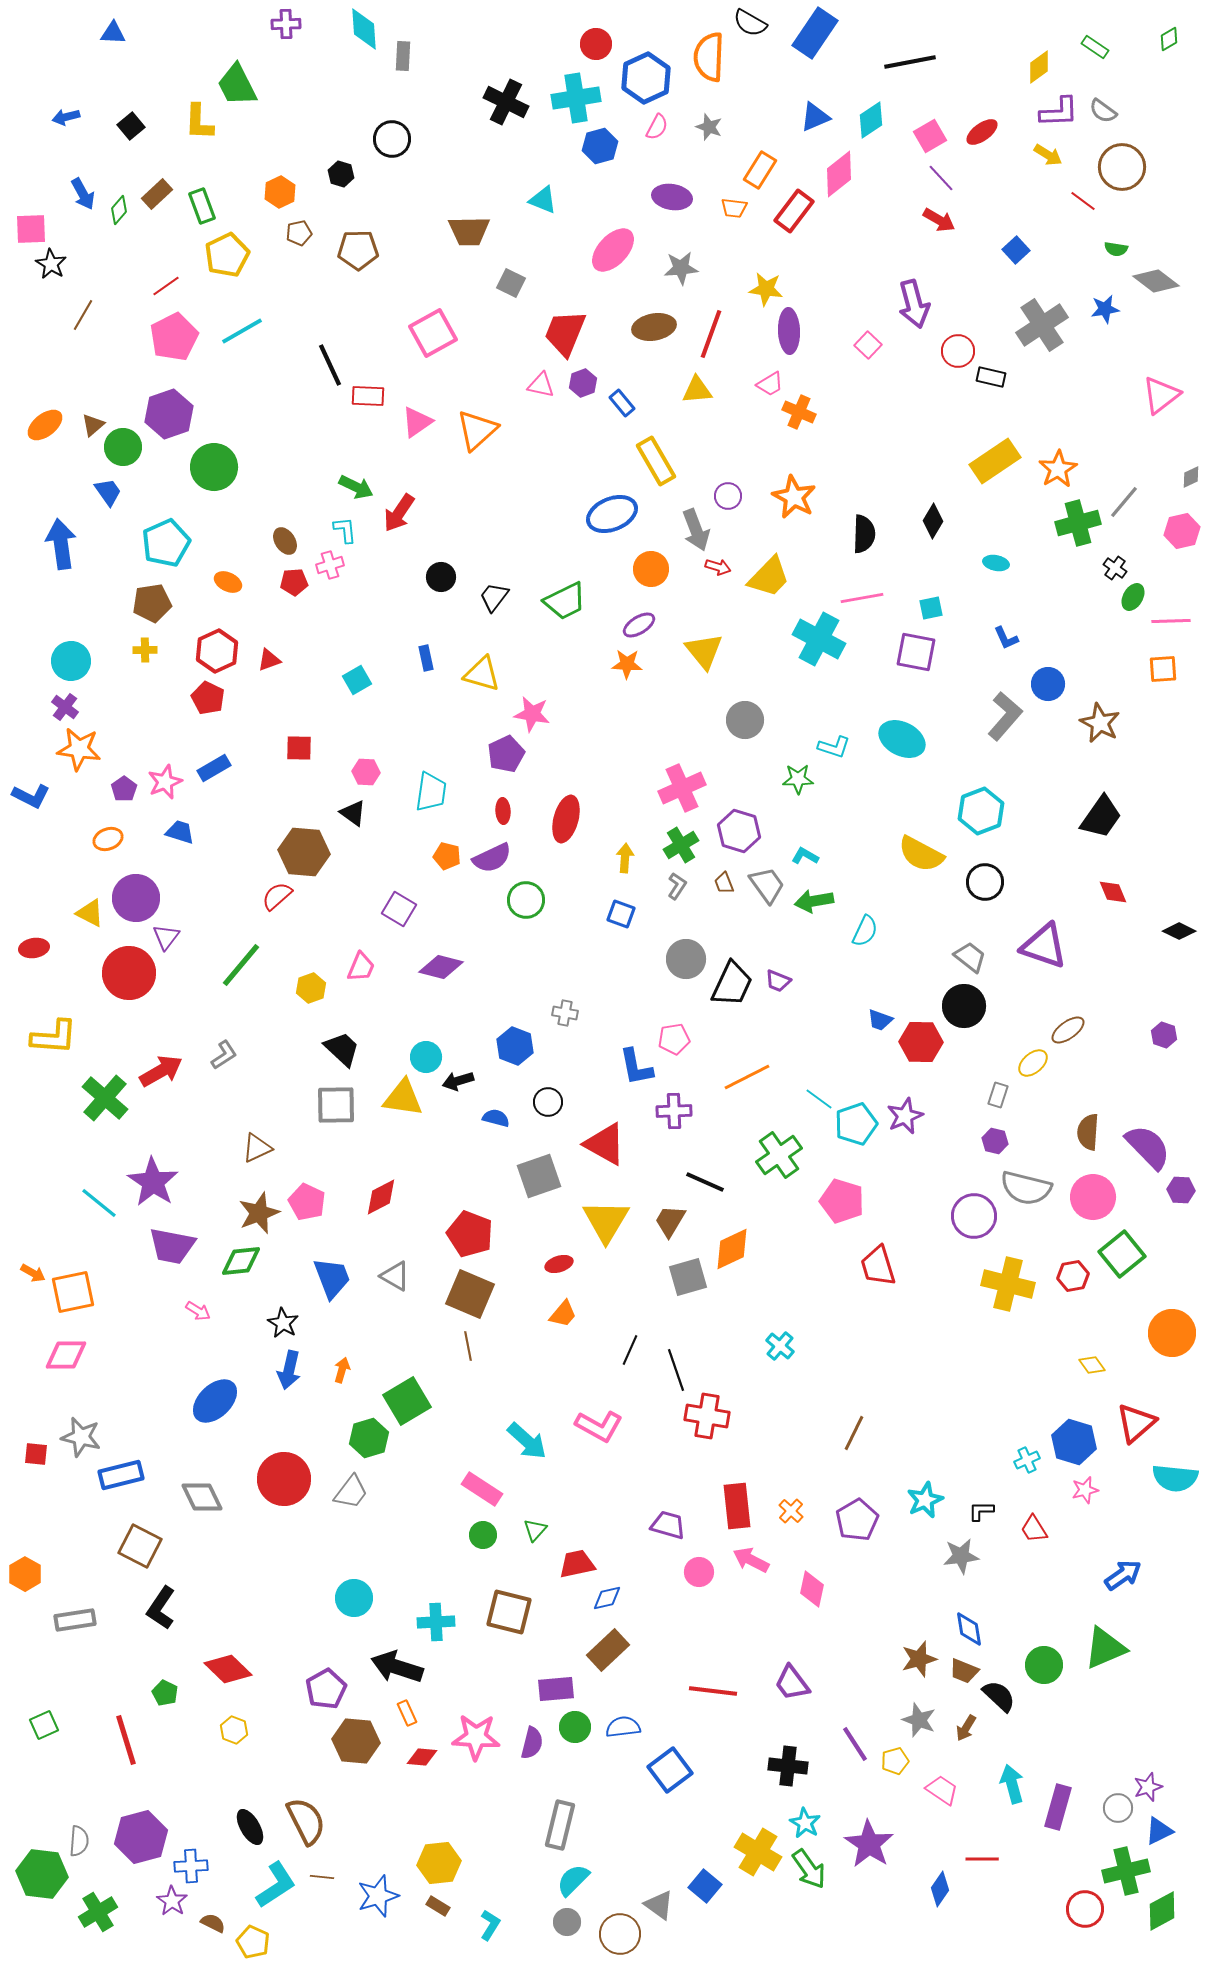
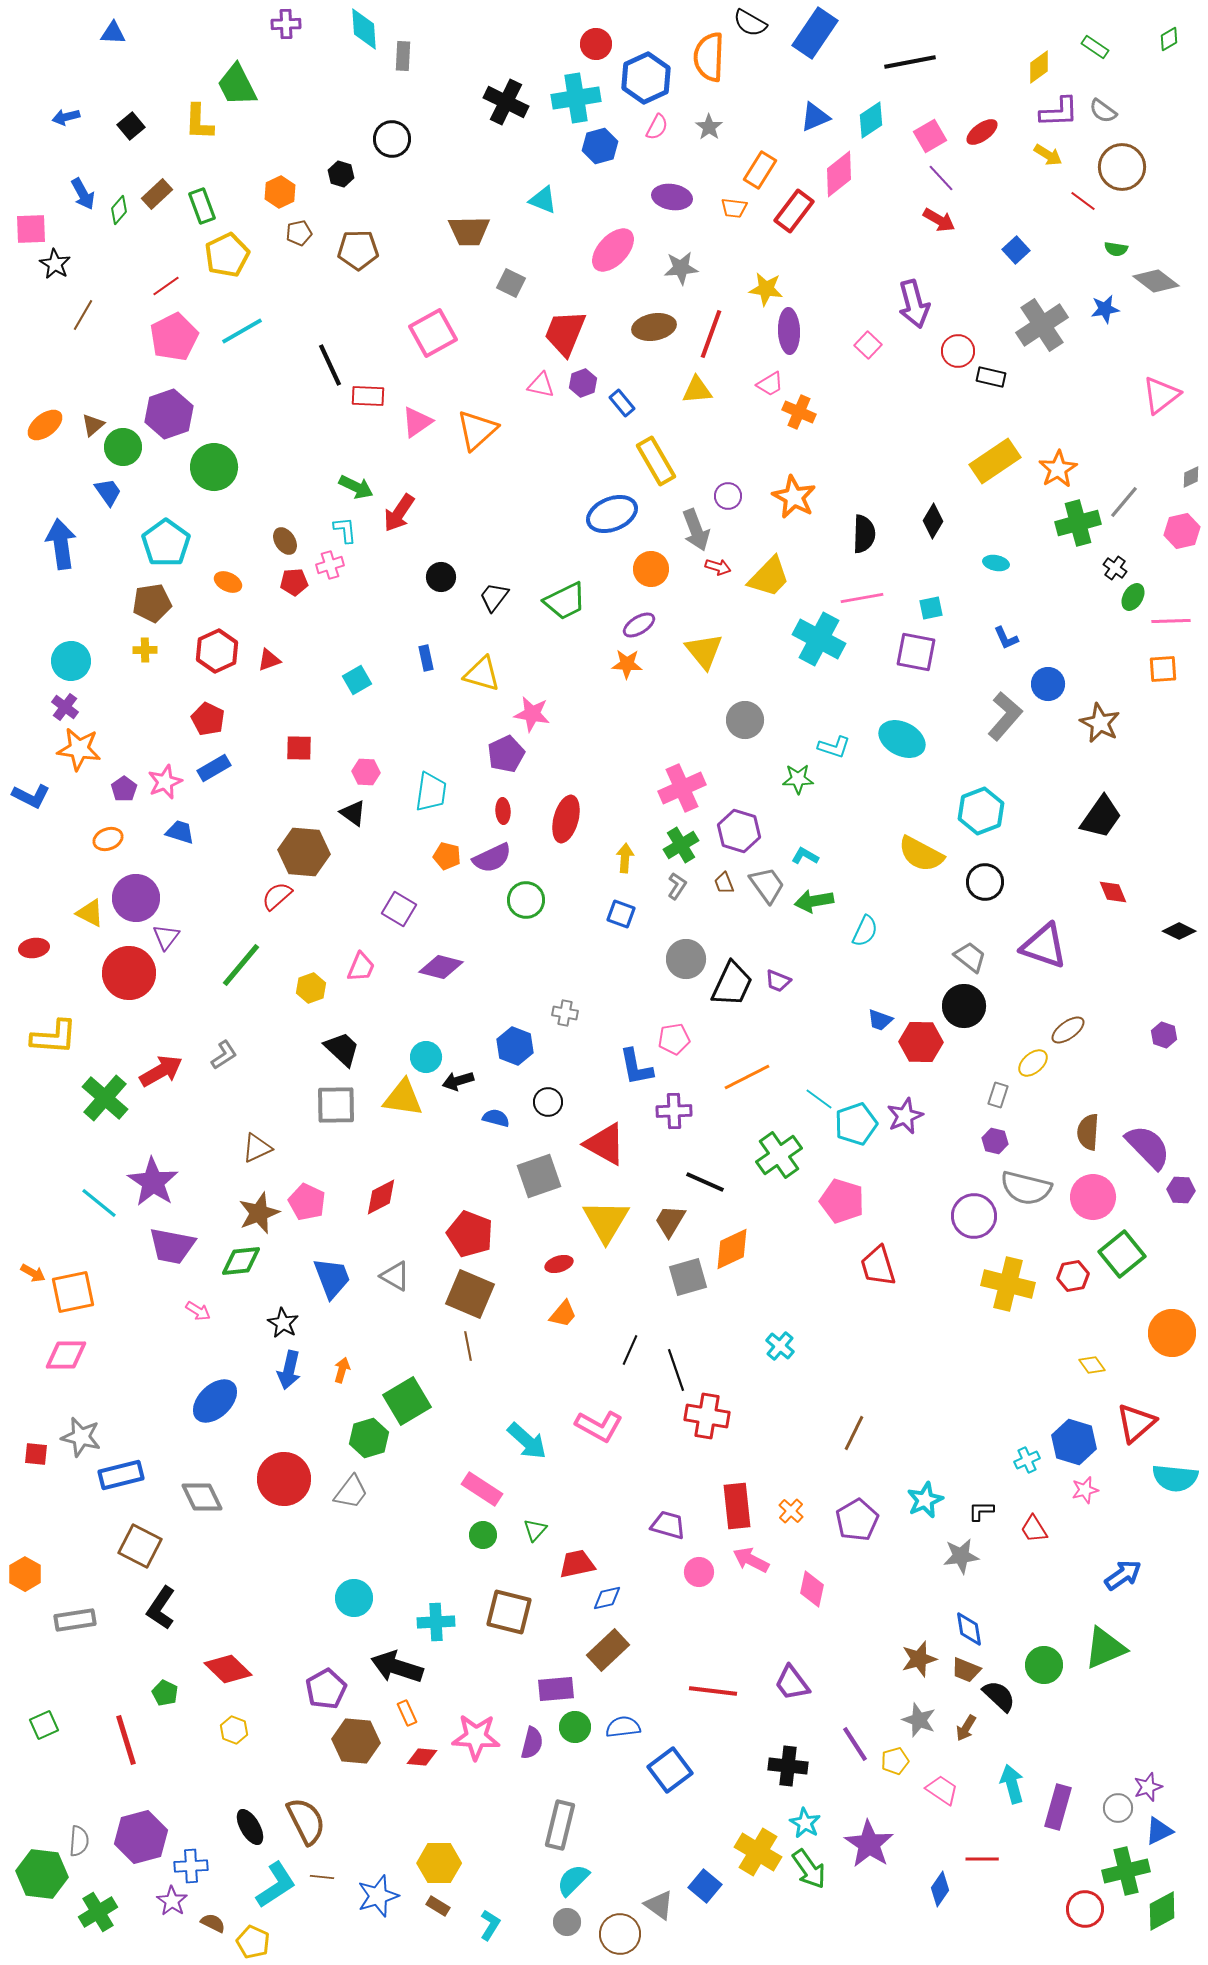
gray star at (709, 127): rotated 16 degrees clockwise
black star at (51, 264): moved 4 px right
cyan pentagon at (166, 543): rotated 12 degrees counterclockwise
red pentagon at (208, 698): moved 21 px down
brown trapezoid at (964, 1671): moved 2 px right, 1 px up
yellow hexagon at (439, 1863): rotated 6 degrees clockwise
